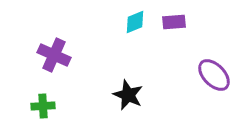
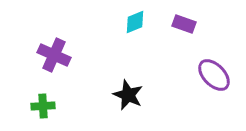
purple rectangle: moved 10 px right, 2 px down; rotated 25 degrees clockwise
